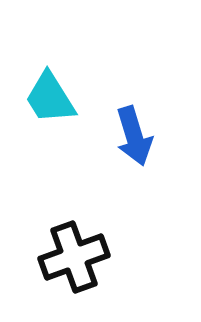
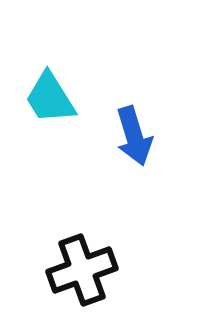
black cross: moved 8 px right, 13 px down
